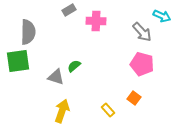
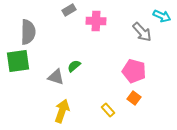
pink pentagon: moved 8 px left, 7 px down
